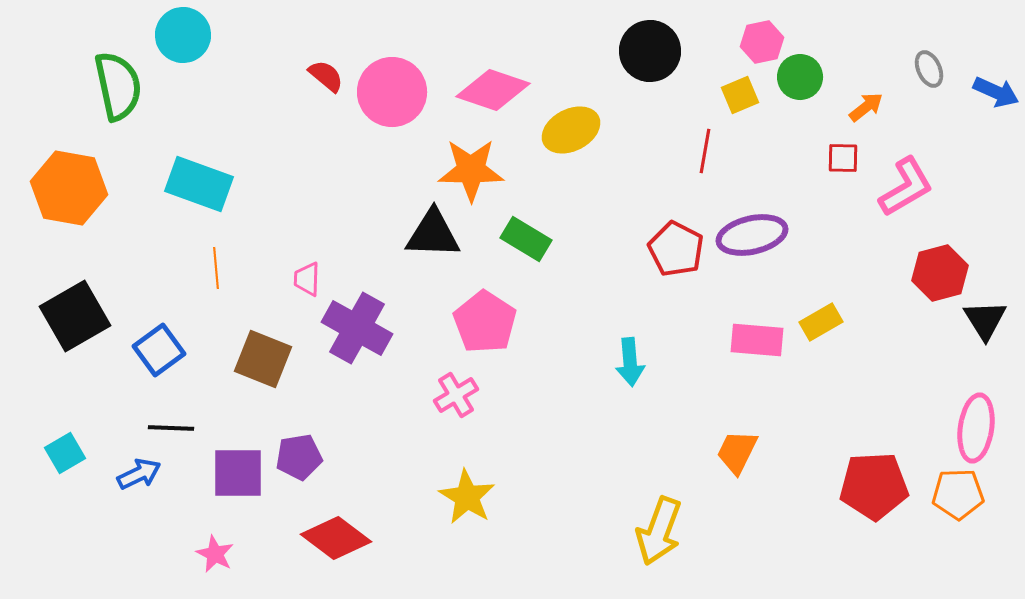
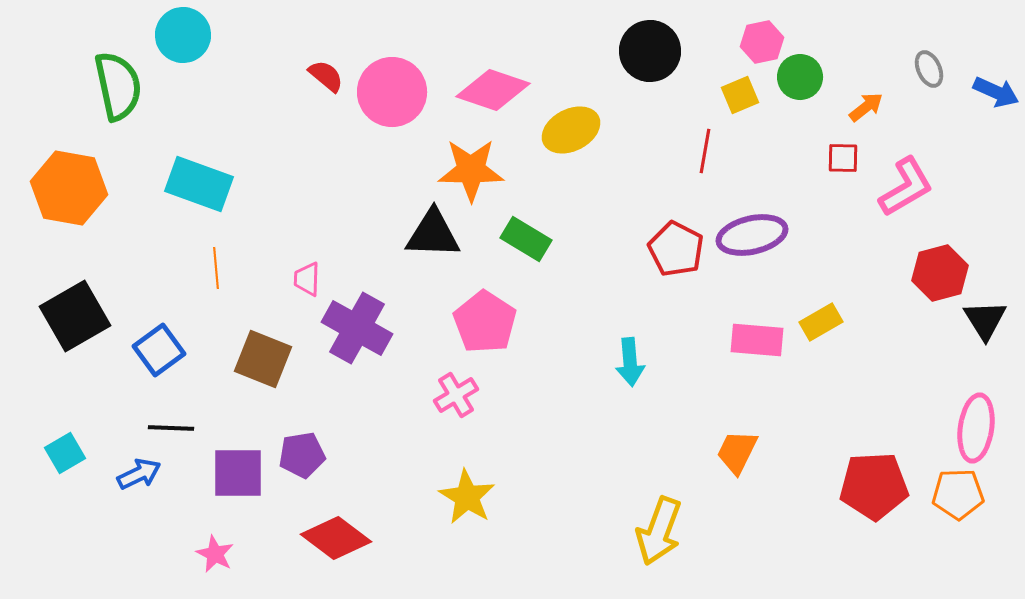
purple pentagon at (299, 457): moved 3 px right, 2 px up
